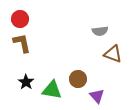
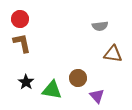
gray semicircle: moved 5 px up
brown triangle: rotated 12 degrees counterclockwise
brown circle: moved 1 px up
